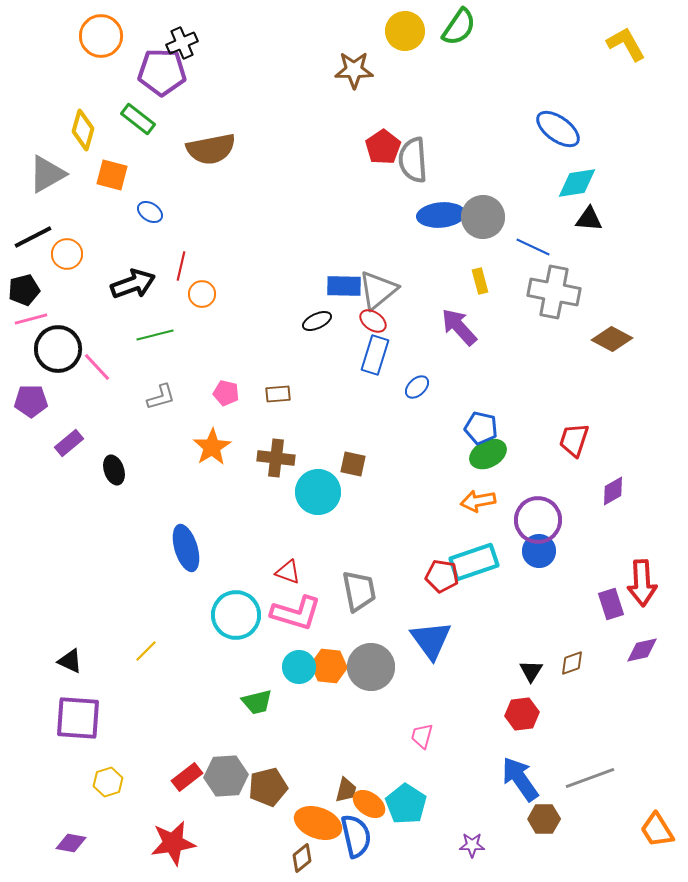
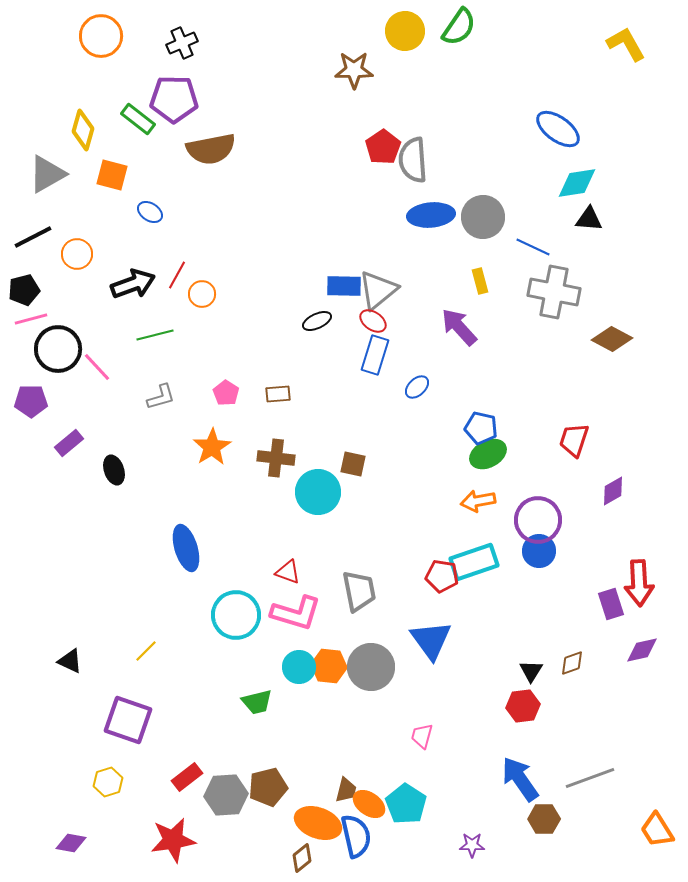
purple pentagon at (162, 72): moved 12 px right, 27 px down
blue ellipse at (441, 215): moved 10 px left
orange circle at (67, 254): moved 10 px right
red line at (181, 266): moved 4 px left, 9 px down; rotated 16 degrees clockwise
pink pentagon at (226, 393): rotated 20 degrees clockwise
red arrow at (642, 583): moved 3 px left
red hexagon at (522, 714): moved 1 px right, 8 px up
purple square at (78, 718): moved 50 px right, 2 px down; rotated 15 degrees clockwise
gray hexagon at (226, 776): moved 19 px down
red star at (173, 843): moved 3 px up
